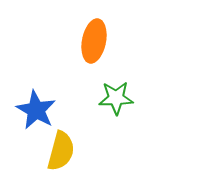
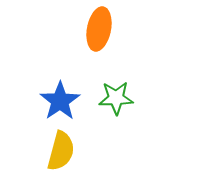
orange ellipse: moved 5 px right, 12 px up
blue star: moved 24 px right, 9 px up; rotated 9 degrees clockwise
